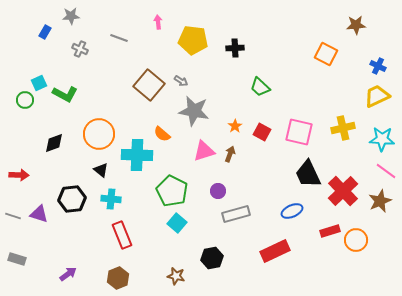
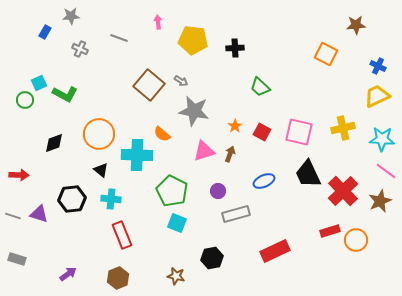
blue ellipse at (292, 211): moved 28 px left, 30 px up
cyan square at (177, 223): rotated 18 degrees counterclockwise
